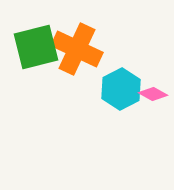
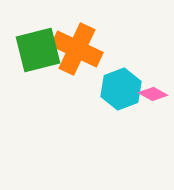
green square: moved 2 px right, 3 px down
cyan hexagon: rotated 6 degrees clockwise
